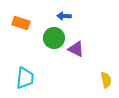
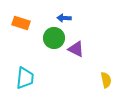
blue arrow: moved 2 px down
